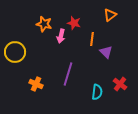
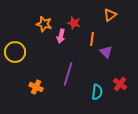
orange cross: moved 3 px down
